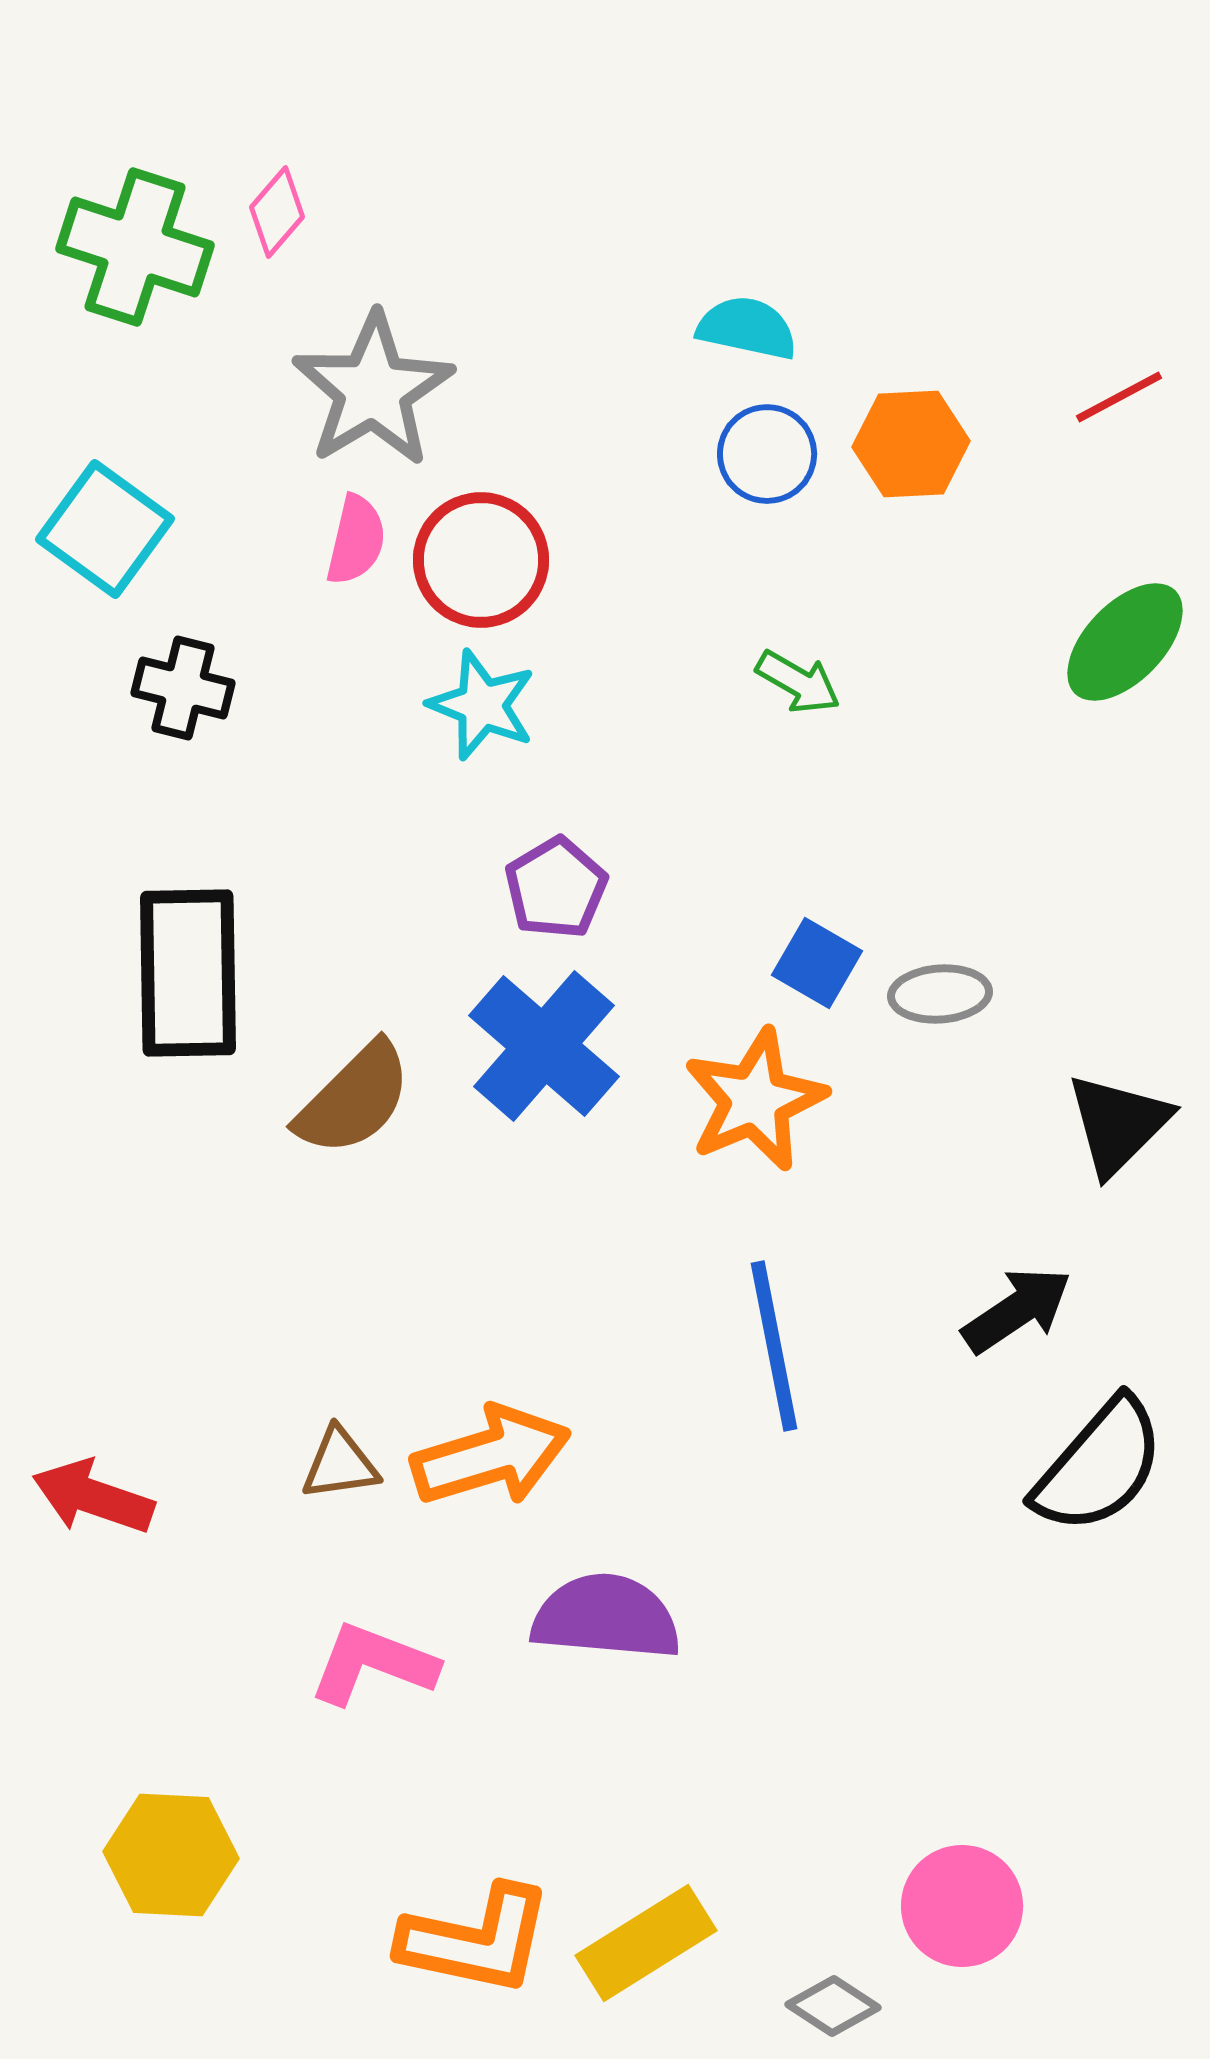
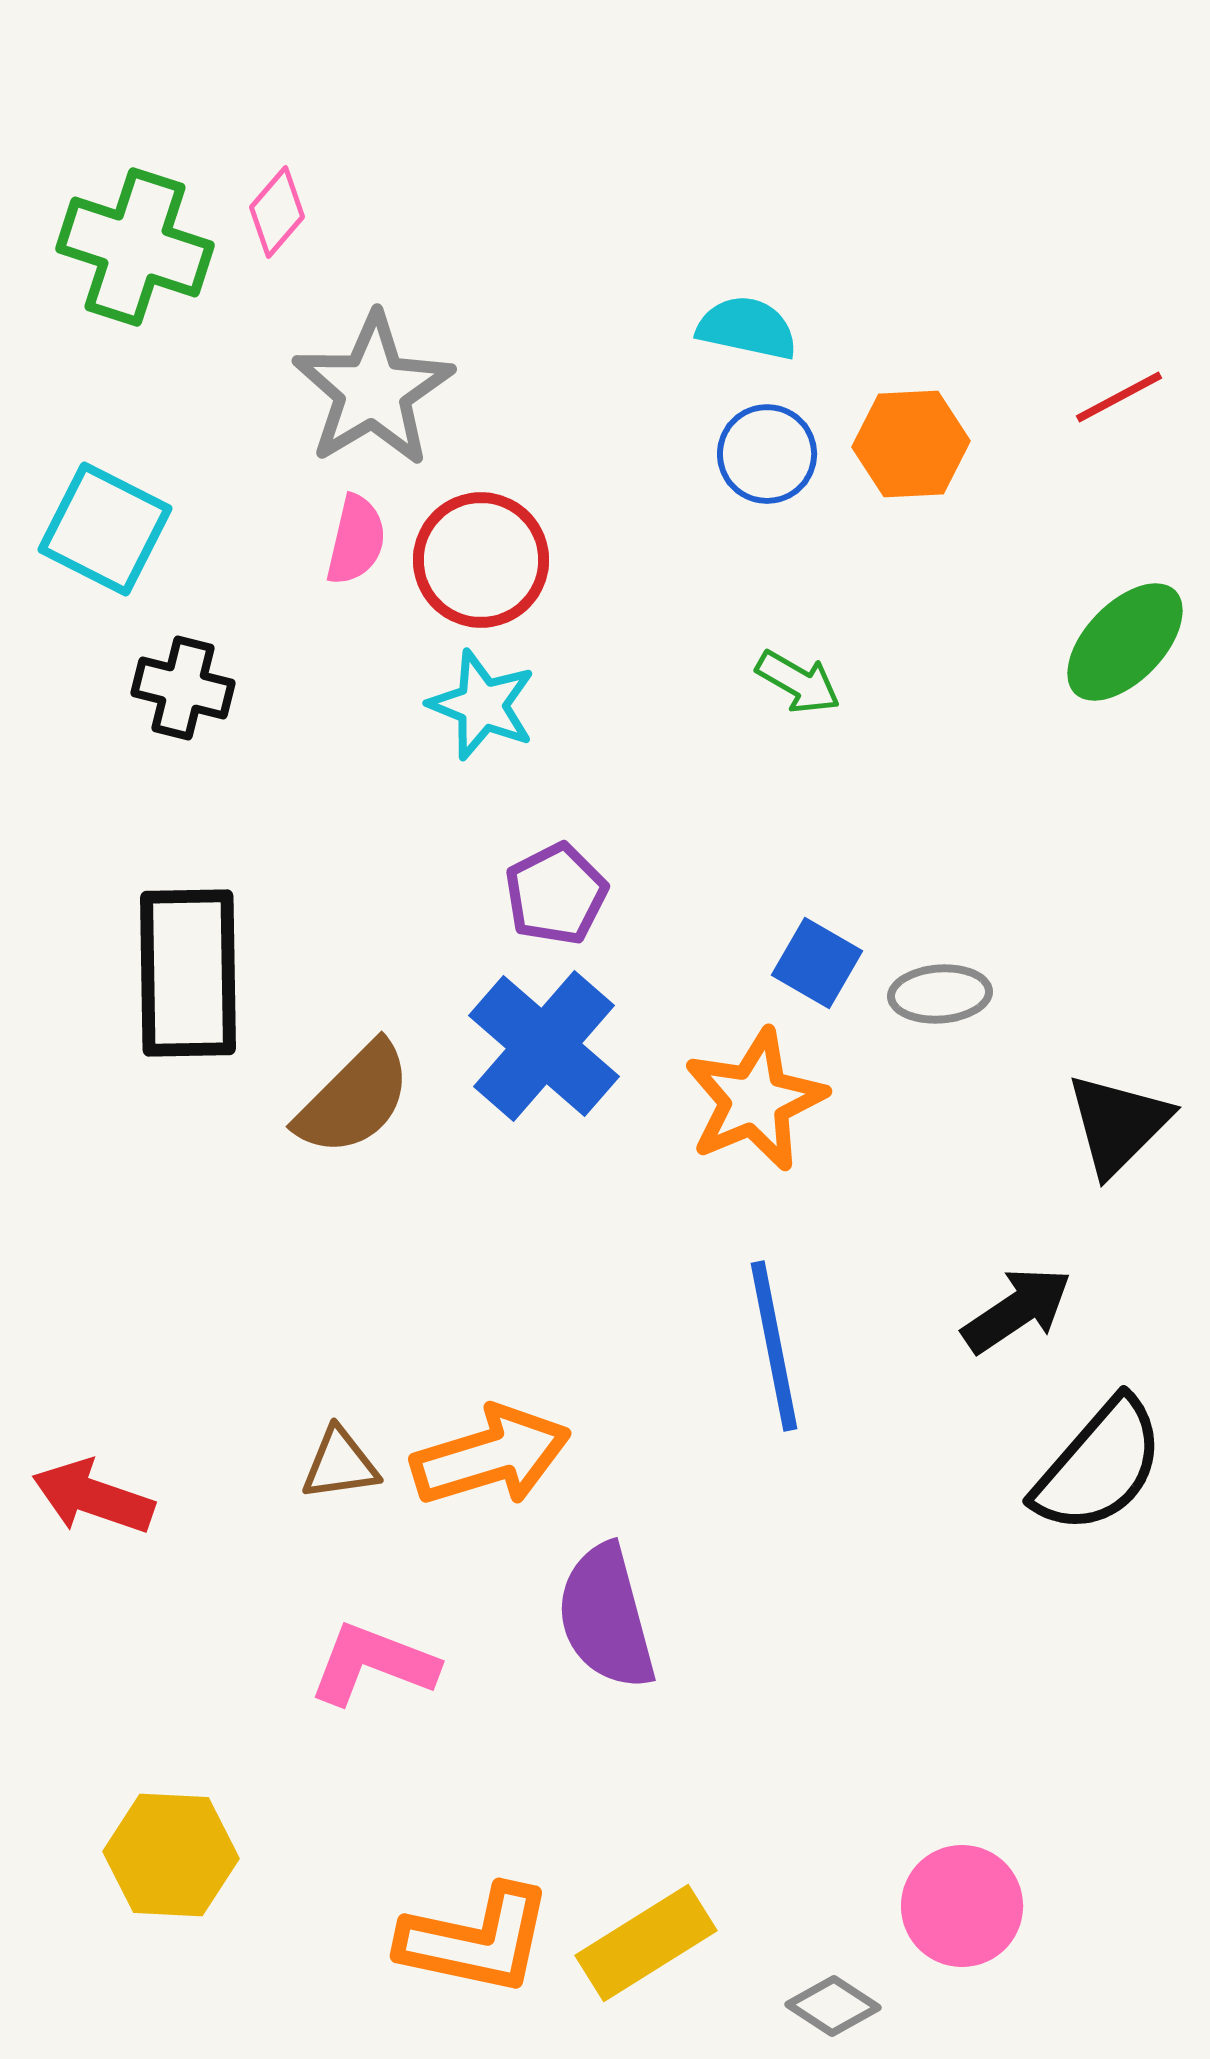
cyan square: rotated 9 degrees counterclockwise
purple pentagon: moved 6 px down; rotated 4 degrees clockwise
purple semicircle: rotated 110 degrees counterclockwise
